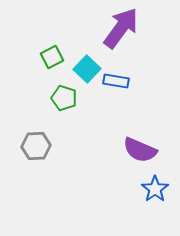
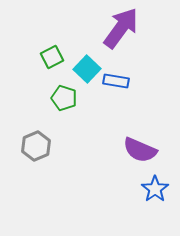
gray hexagon: rotated 20 degrees counterclockwise
